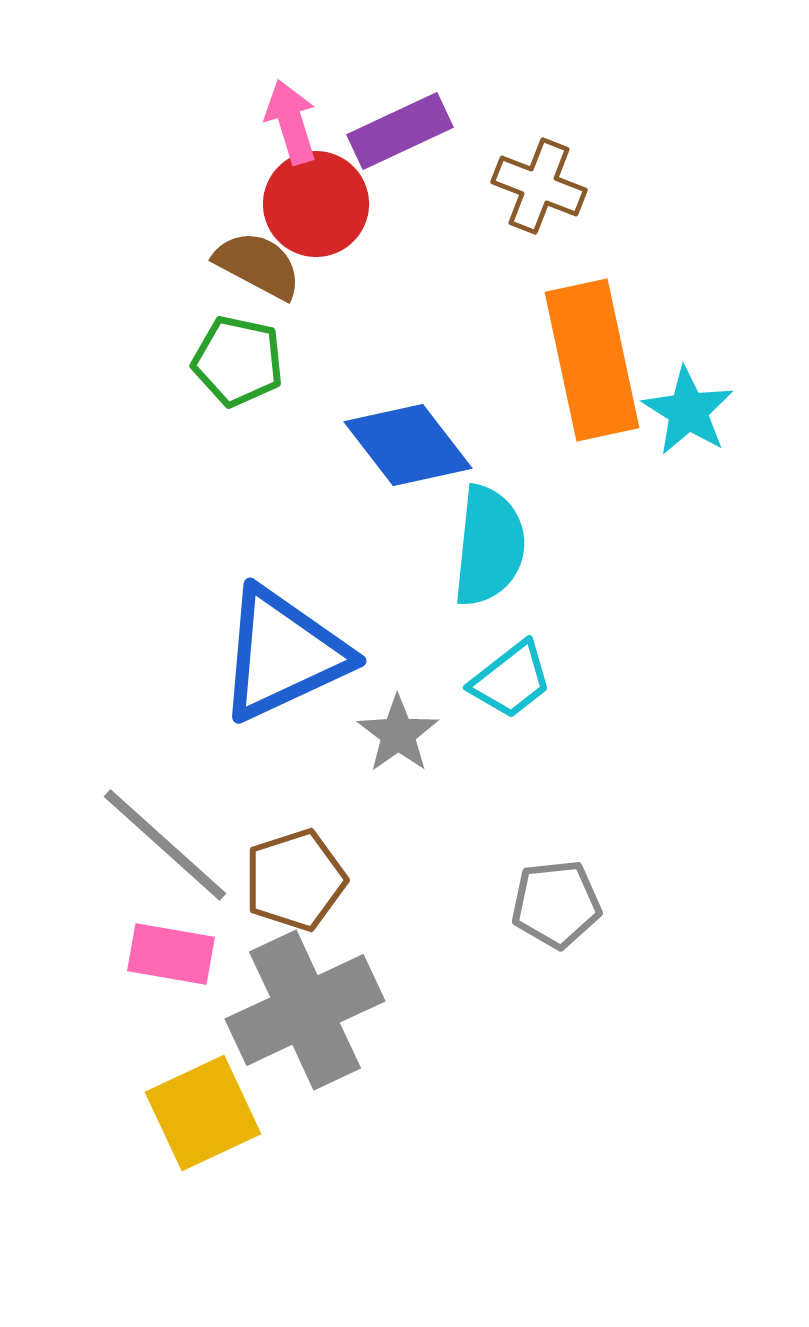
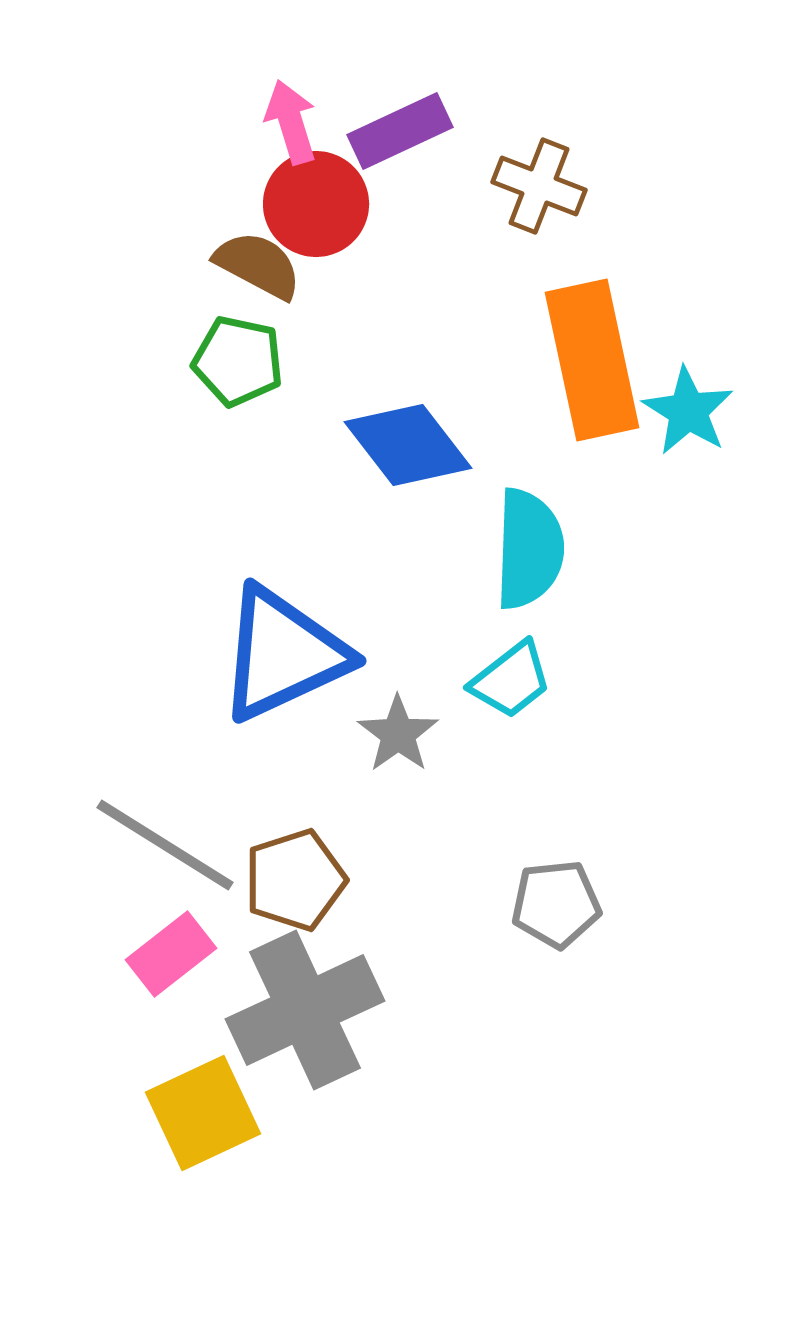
cyan semicircle: moved 40 px right, 3 px down; rotated 4 degrees counterclockwise
gray line: rotated 10 degrees counterclockwise
pink rectangle: rotated 48 degrees counterclockwise
